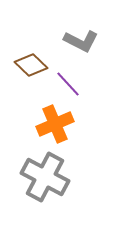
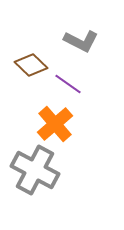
purple line: rotated 12 degrees counterclockwise
orange cross: rotated 18 degrees counterclockwise
gray cross: moved 10 px left, 7 px up
